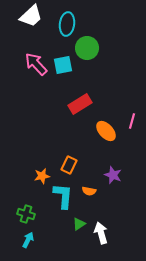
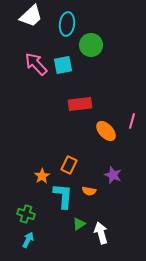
green circle: moved 4 px right, 3 px up
red rectangle: rotated 25 degrees clockwise
orange star: rotated 21 degrees counterclockwise
